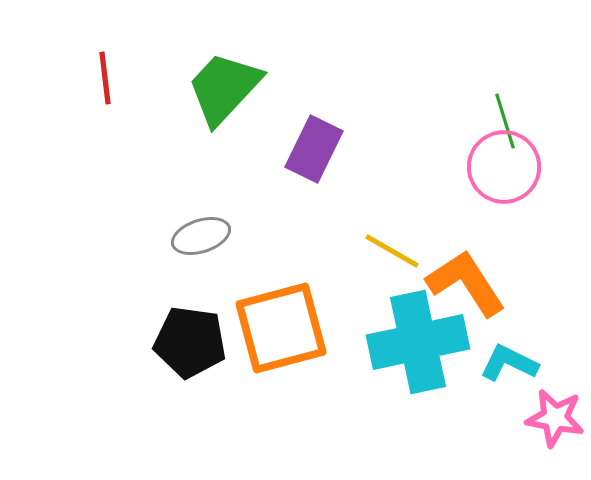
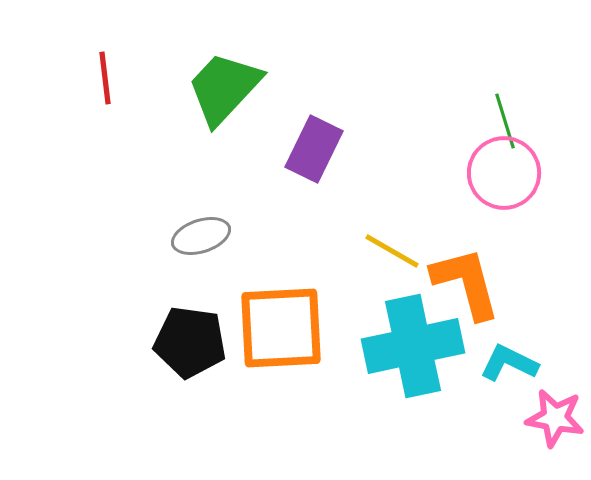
pink circle: moved 6 px down
orange L-shape: rotated 18 degrees clockwise
orange square: rotated 12 degrees clockwise
cyan cross: moved 5 px left, 4 px down
